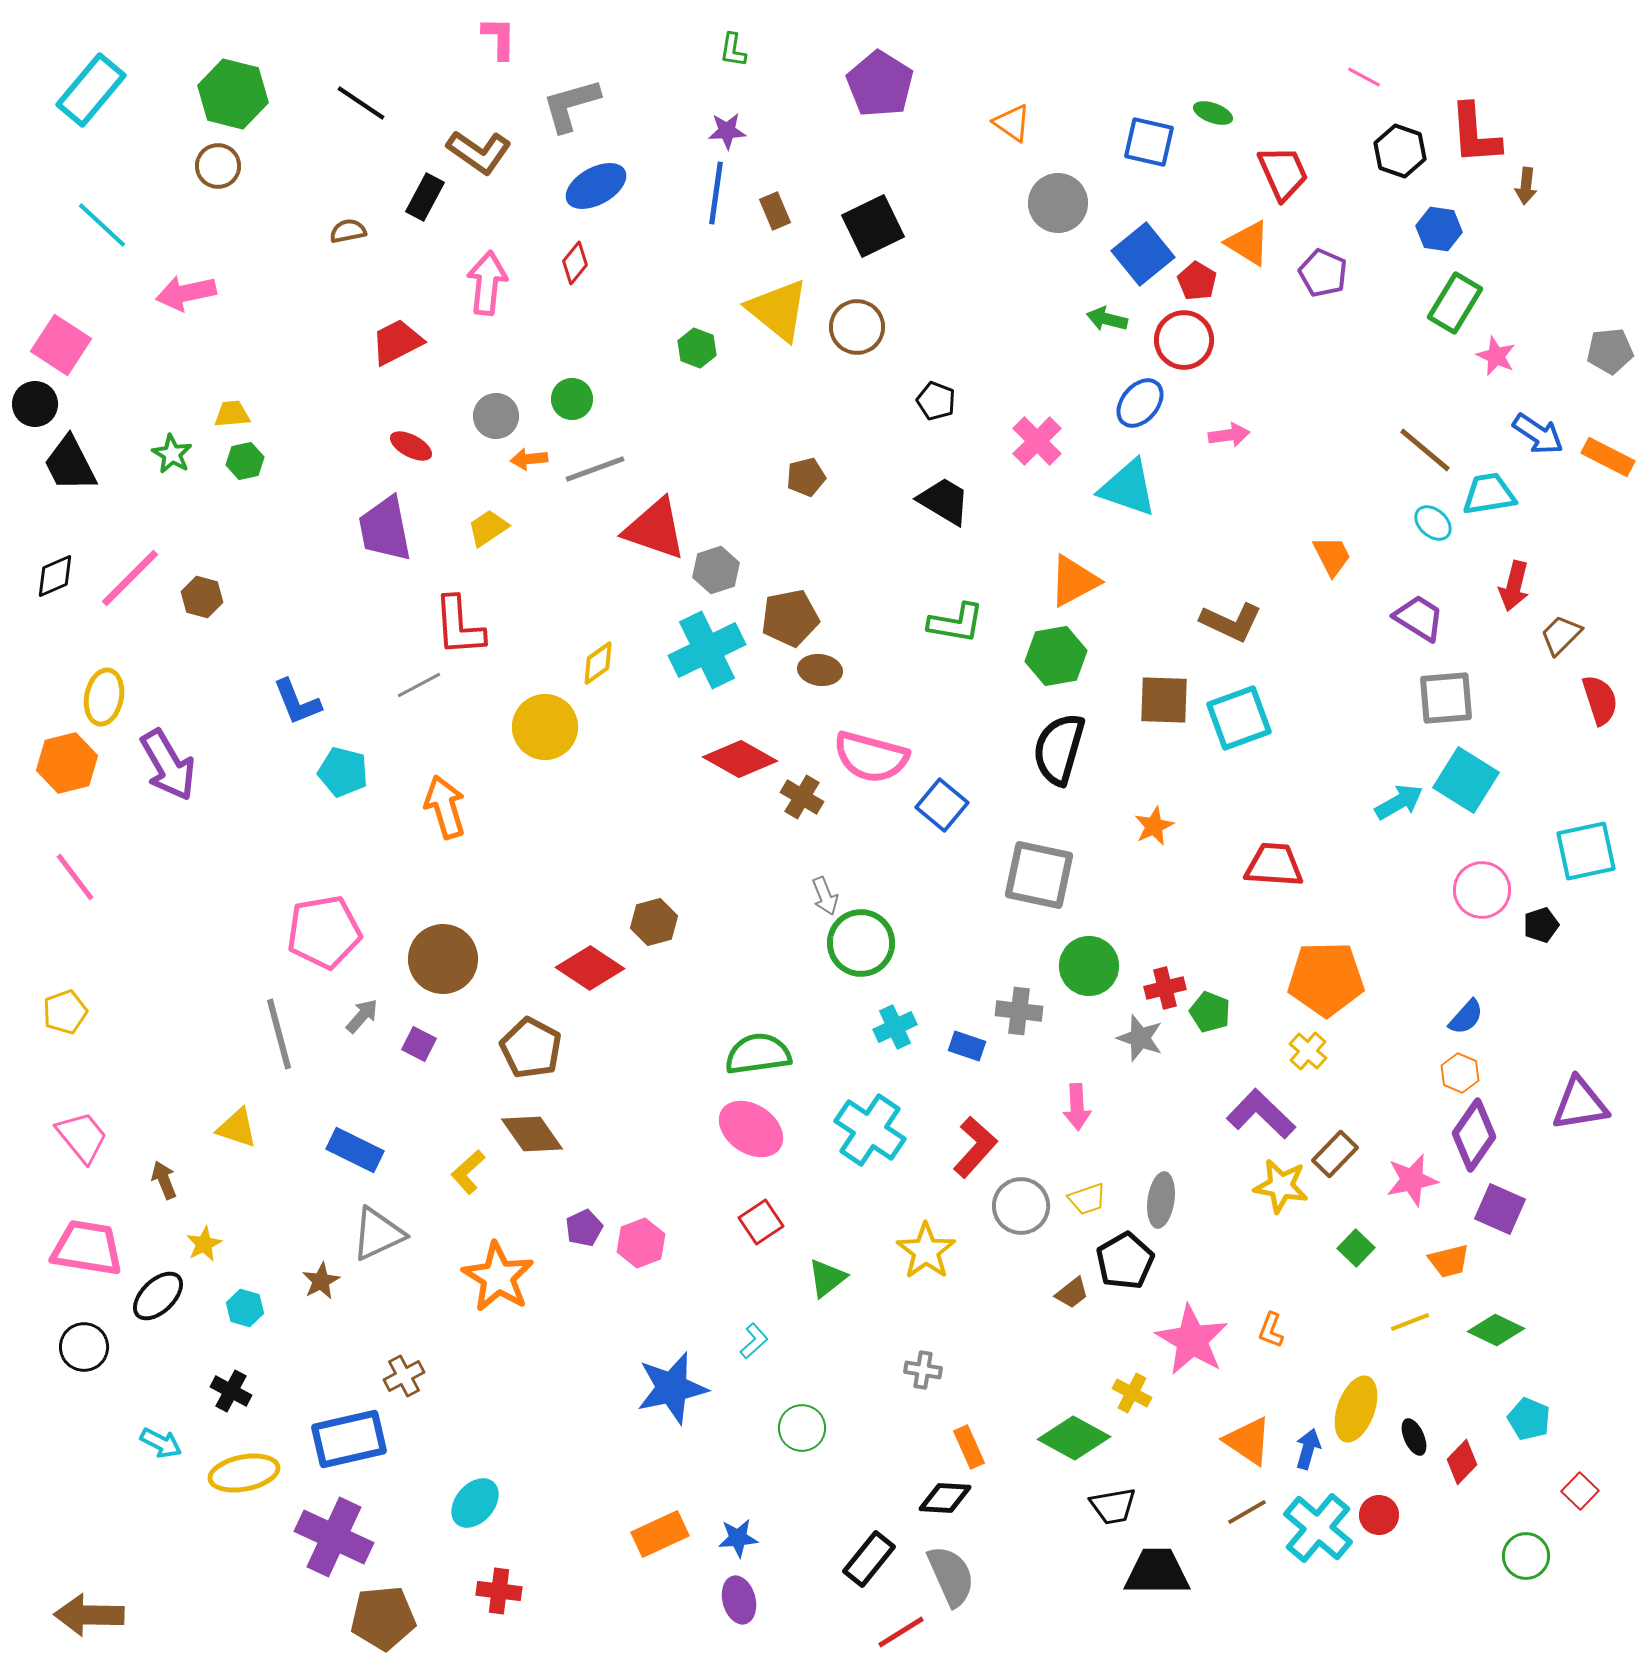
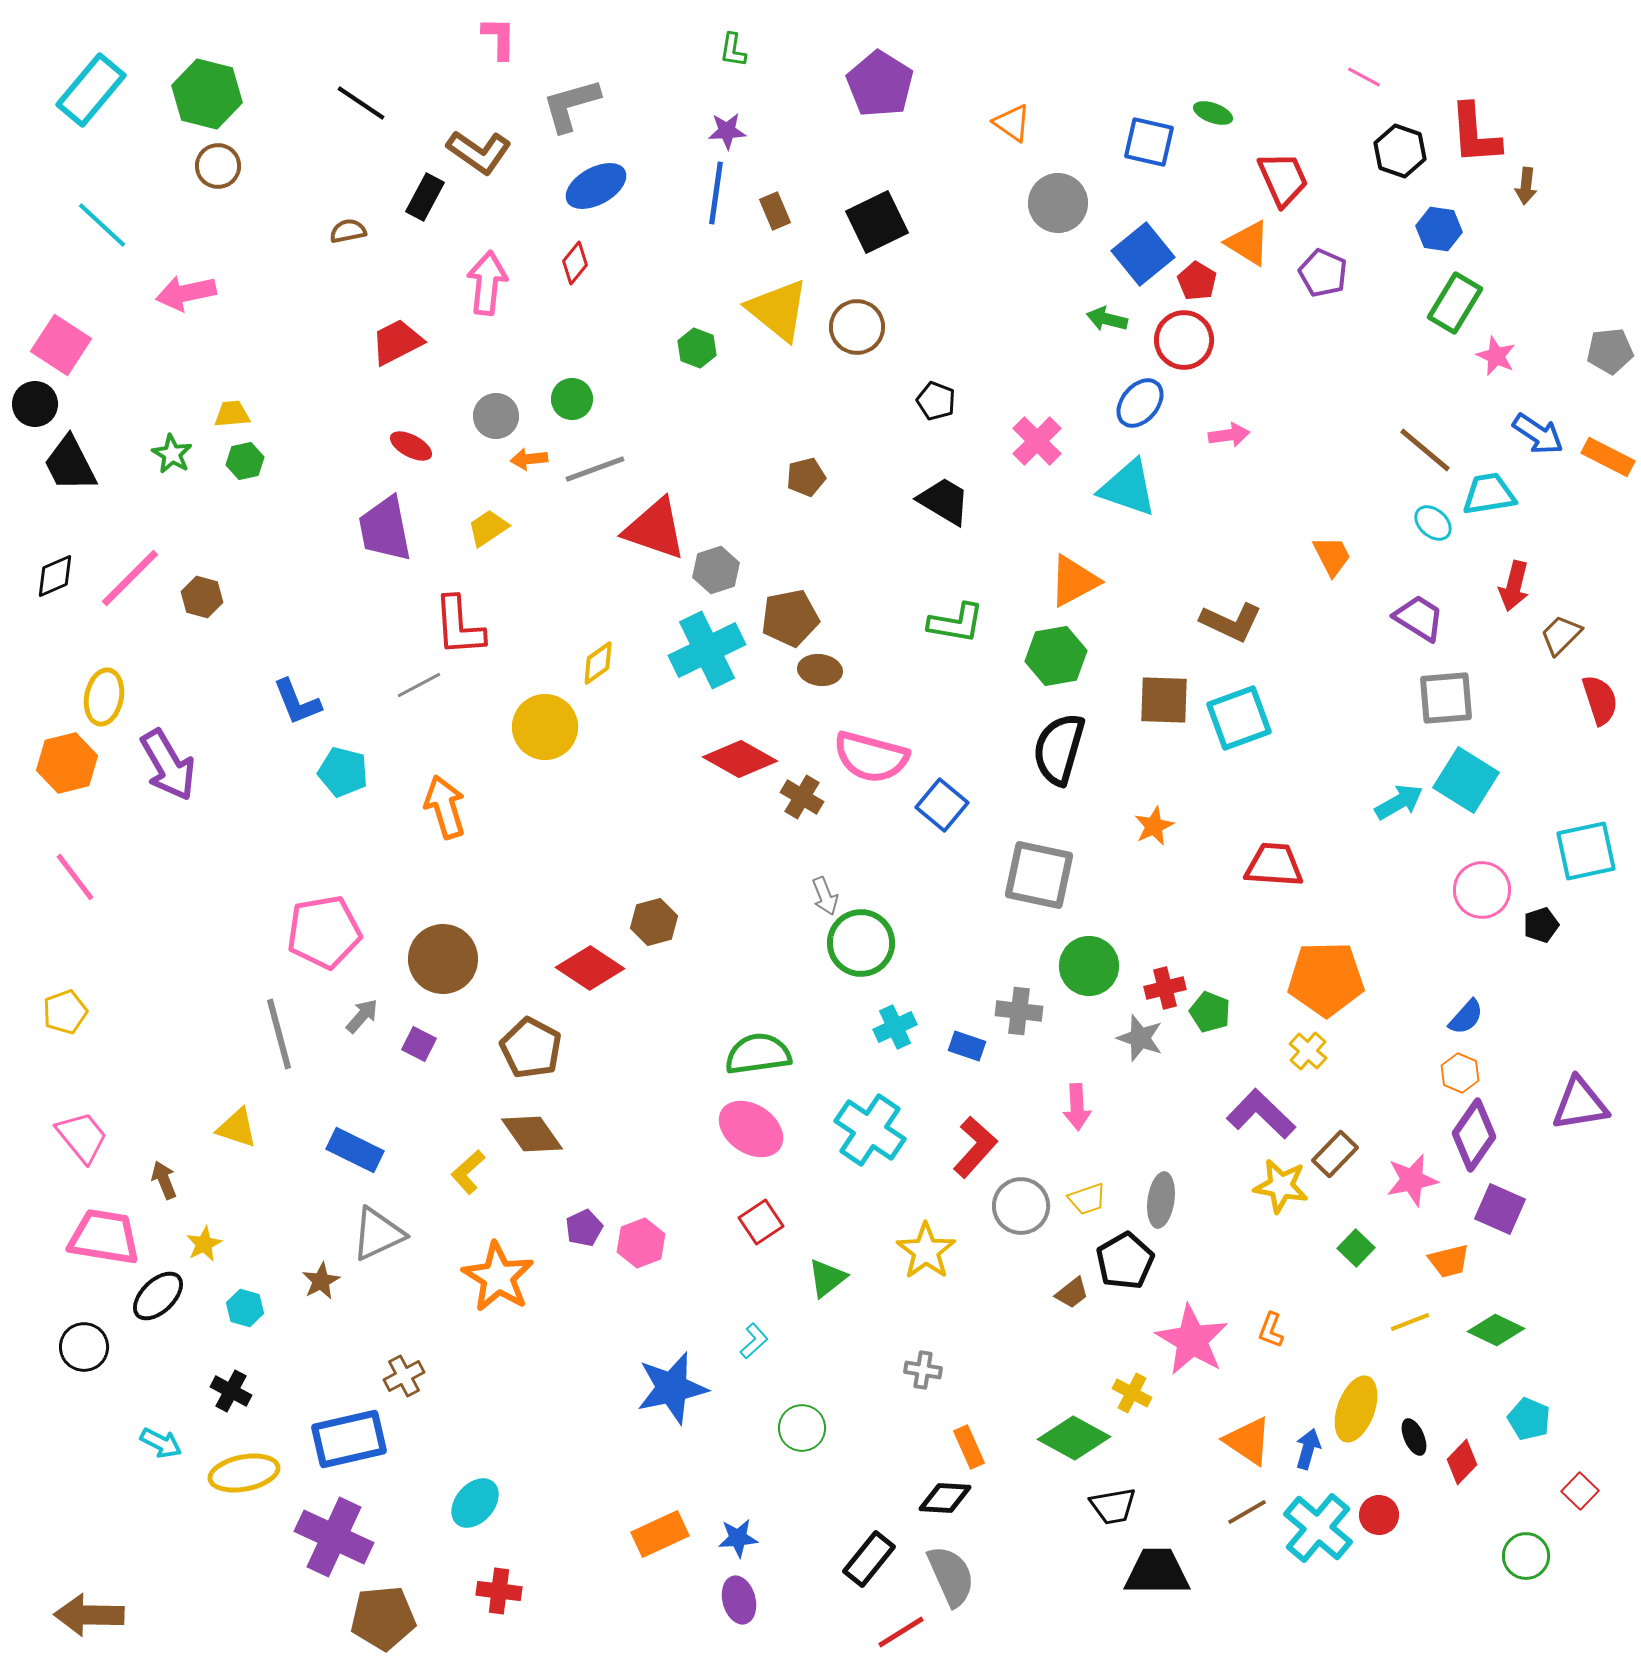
green hexagon at (233, 94): moved 26 px left
red trapezoid at (1283, 173): moved 6 px down
black square at (873, 226): moved 4 px right, 4 px up
pink trapezoid at (87, 1248): moved 17 px right, 11 px up
